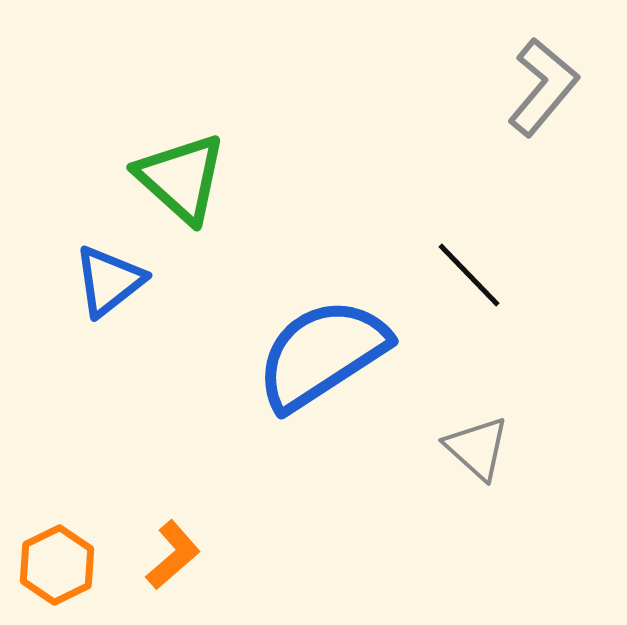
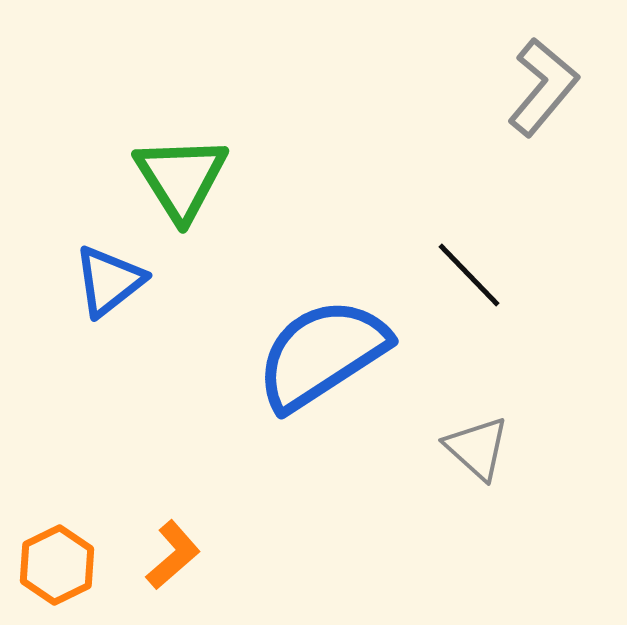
green triangle: rotated 16 degrees clockwise
